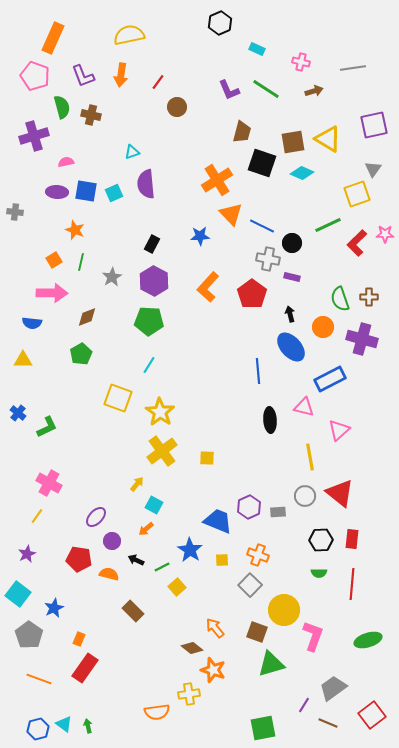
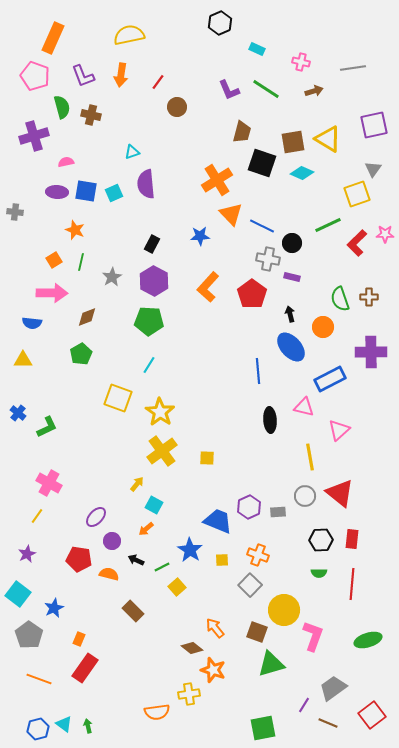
purple cross at (362, 339): moved 9 px right, 13 px down; rotated 16 degrees counterclockwise
